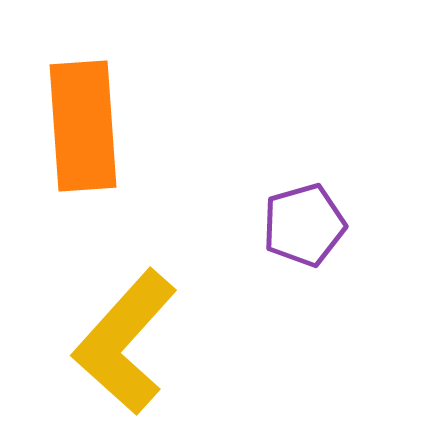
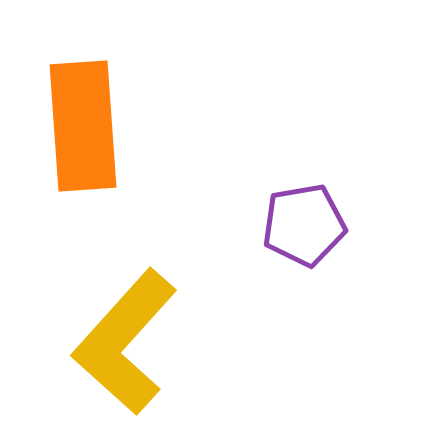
purple pentagon: rotated 6 degrees clockwise
